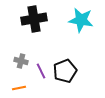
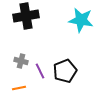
black cross: moved 8 px left, 3 px up
purple line: moved 1 px left
